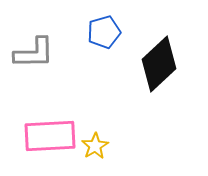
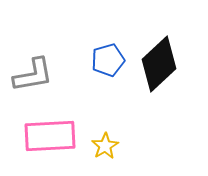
blue pentagon: moved 4 px right, 28 px down
gray L-shape: moved 1 px left, 22 px down; rotated 9 degrees counterclockwise
yellow star: moved 10 px right
